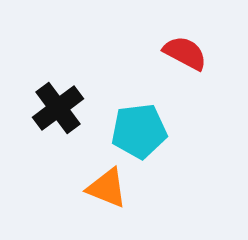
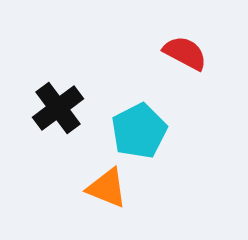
cyan pentagon: rotated 20 degrees counterclockwise
